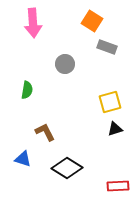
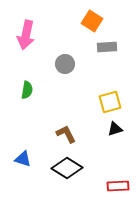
pink arrow: moved 7 px left, 12 px down; rotated 16 degrees clockwise
gray rectangle: rotated 24 degrees counterclockwise
brown L-shape: moved 21 px right, 2 px down
